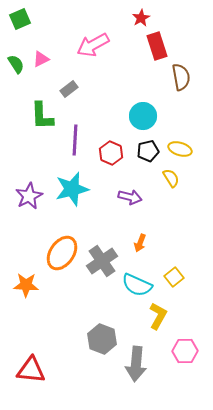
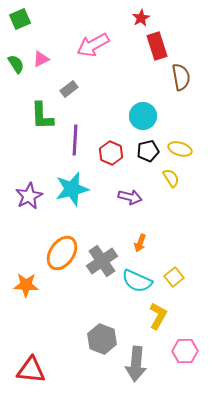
cyan semicircle: moved 4 px up
